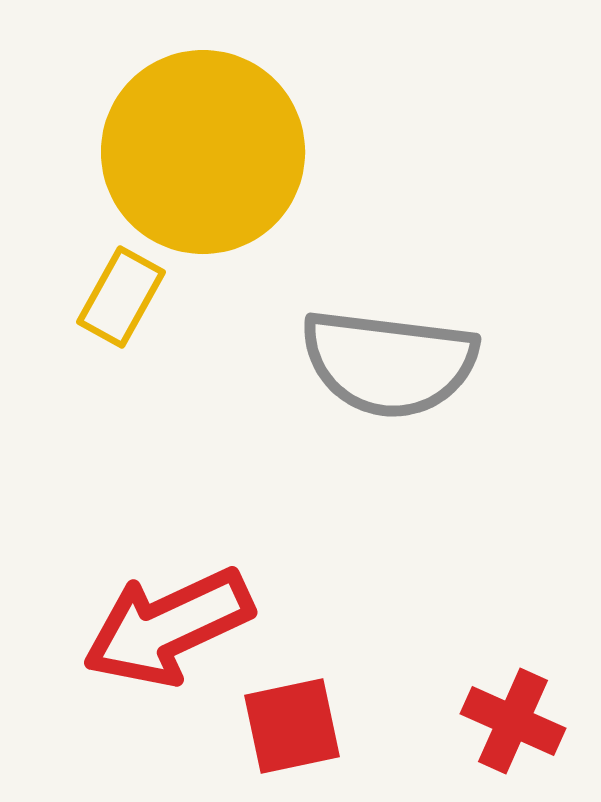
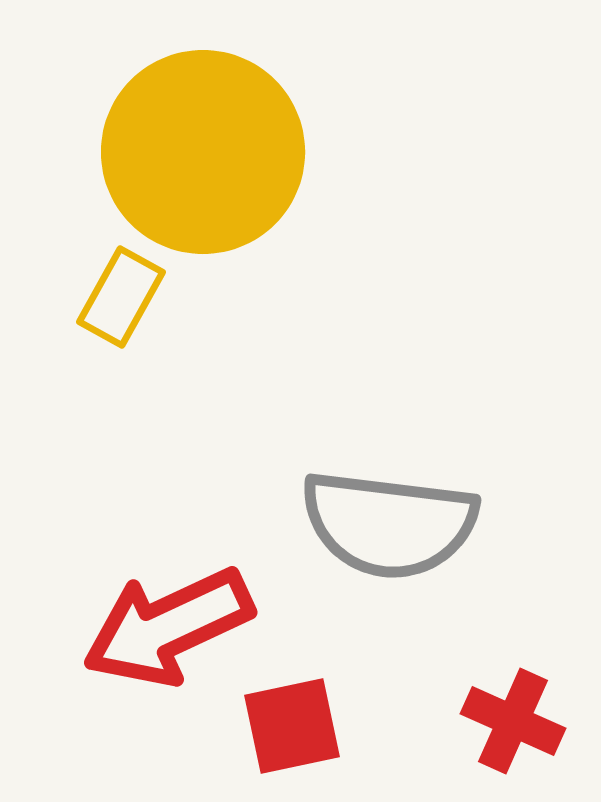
gray semicircle: moved 161 px down
